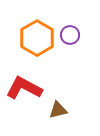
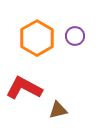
purple circle: moved 5 px right, 1 px down
